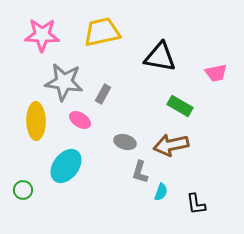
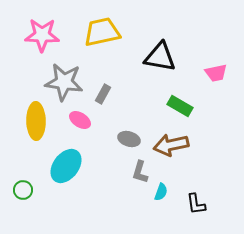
gray ellipse: moved 4 px right, 3 px up
